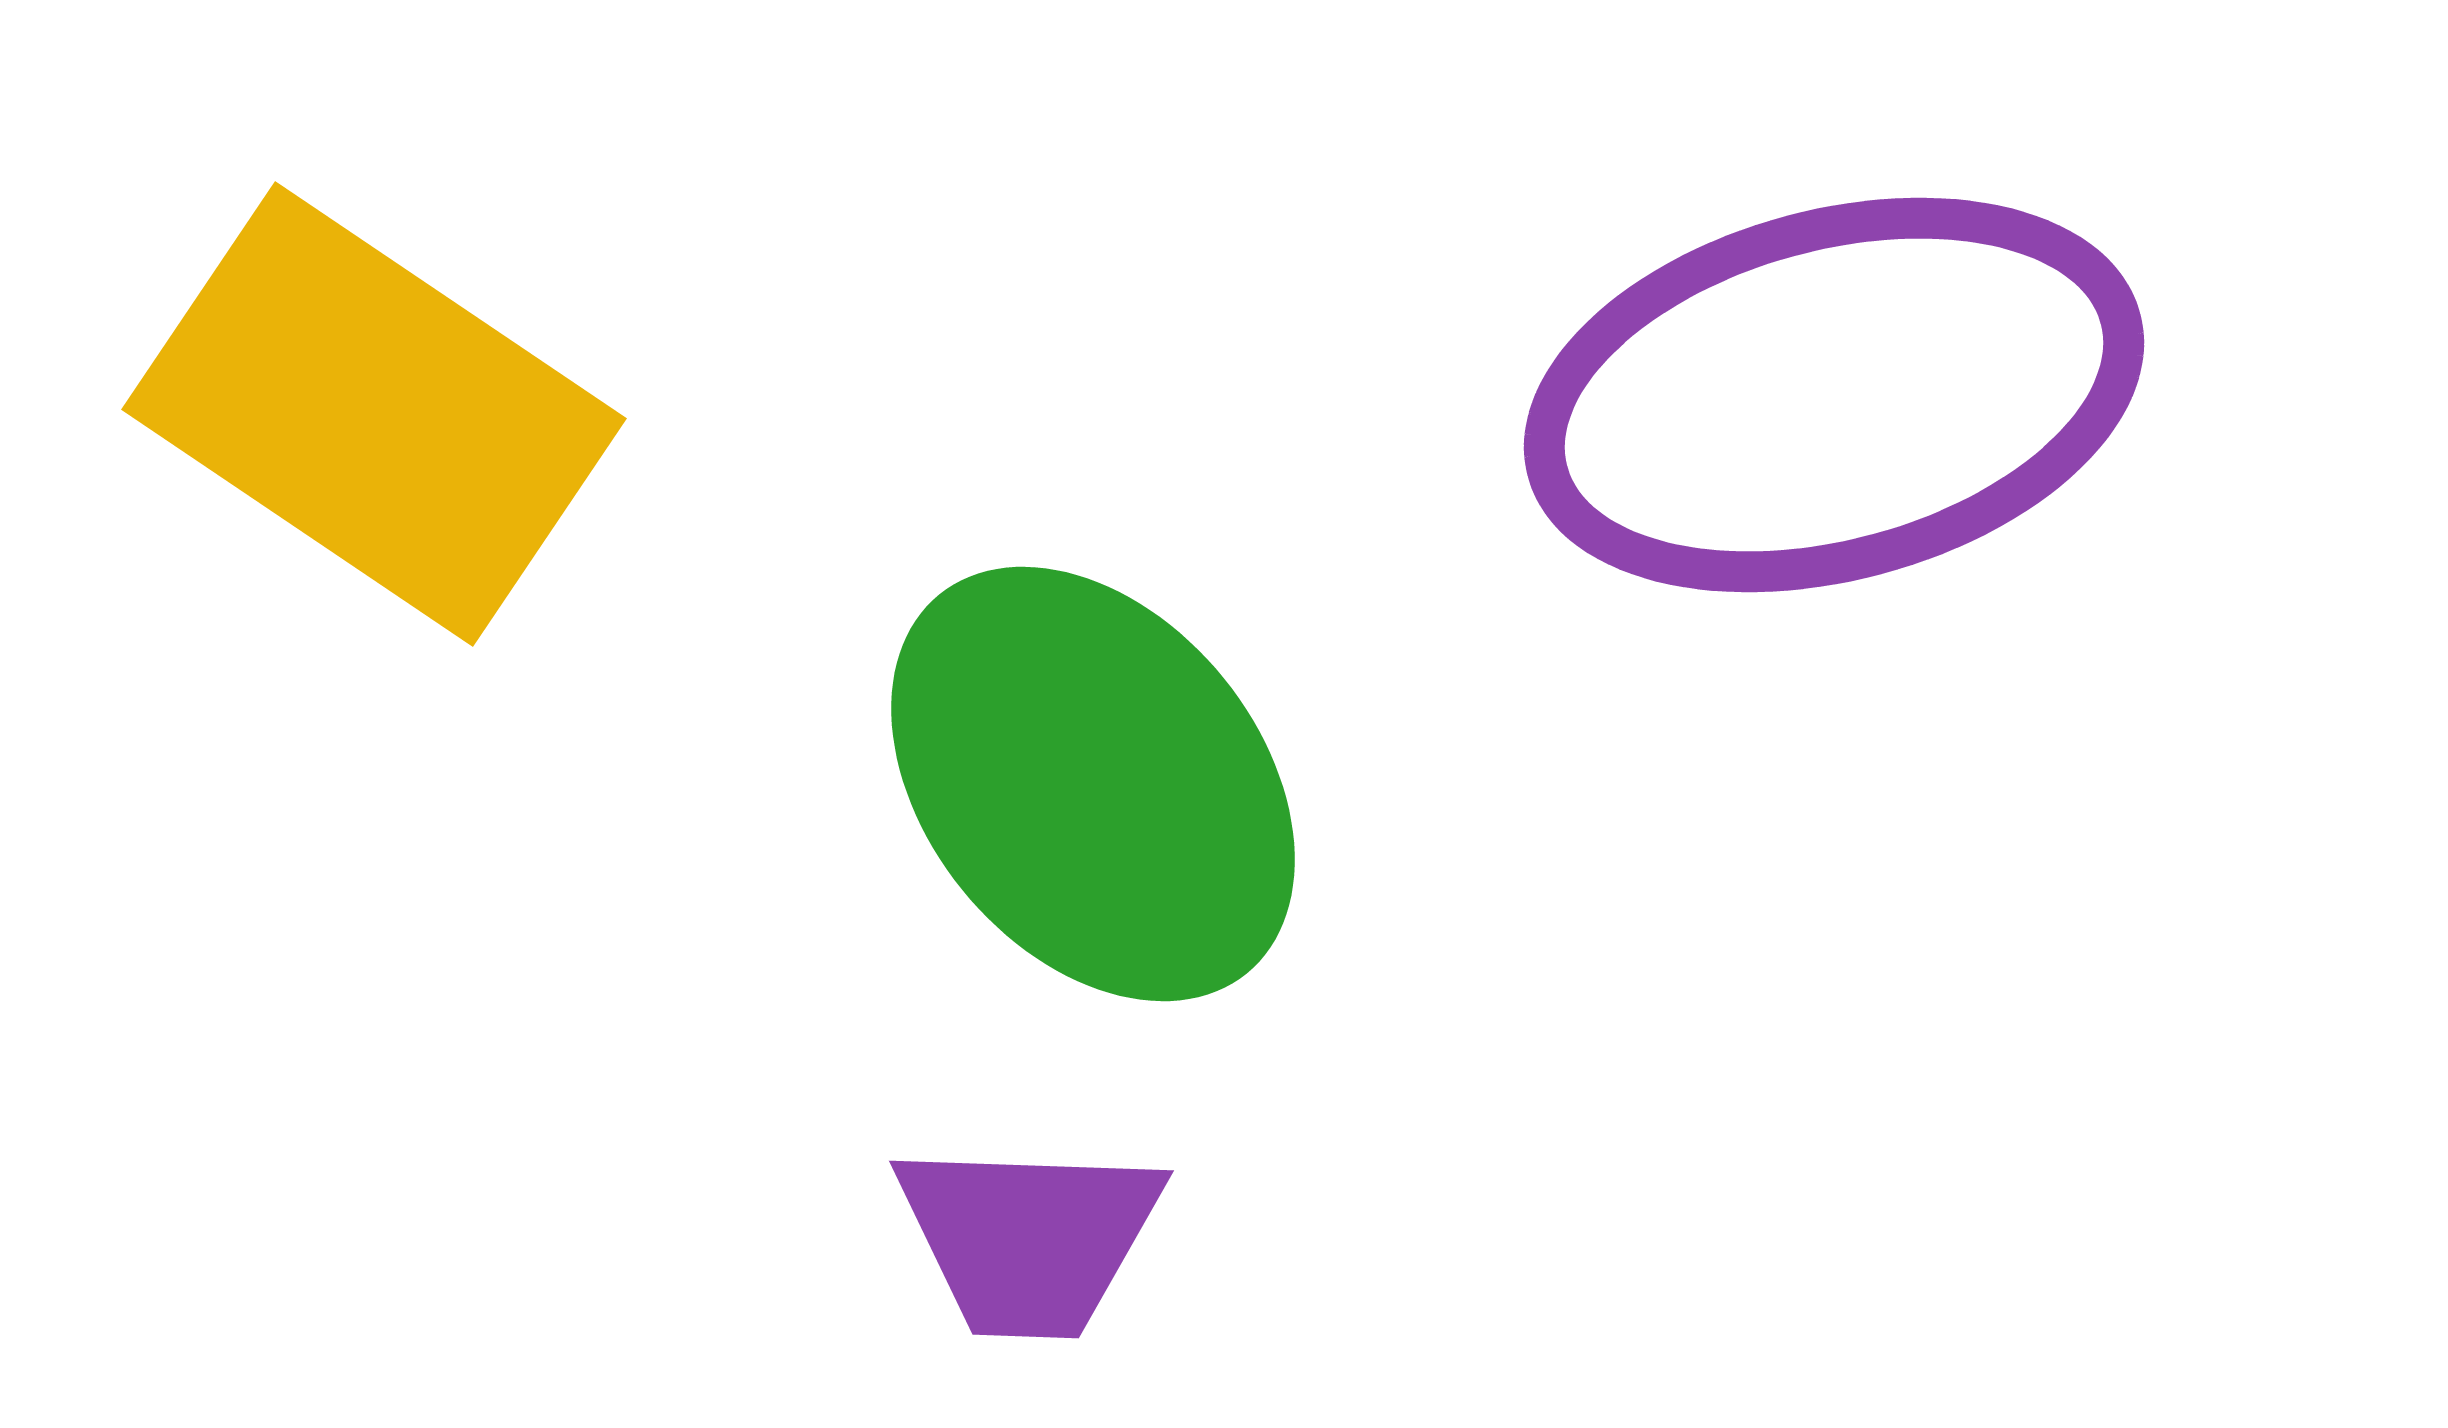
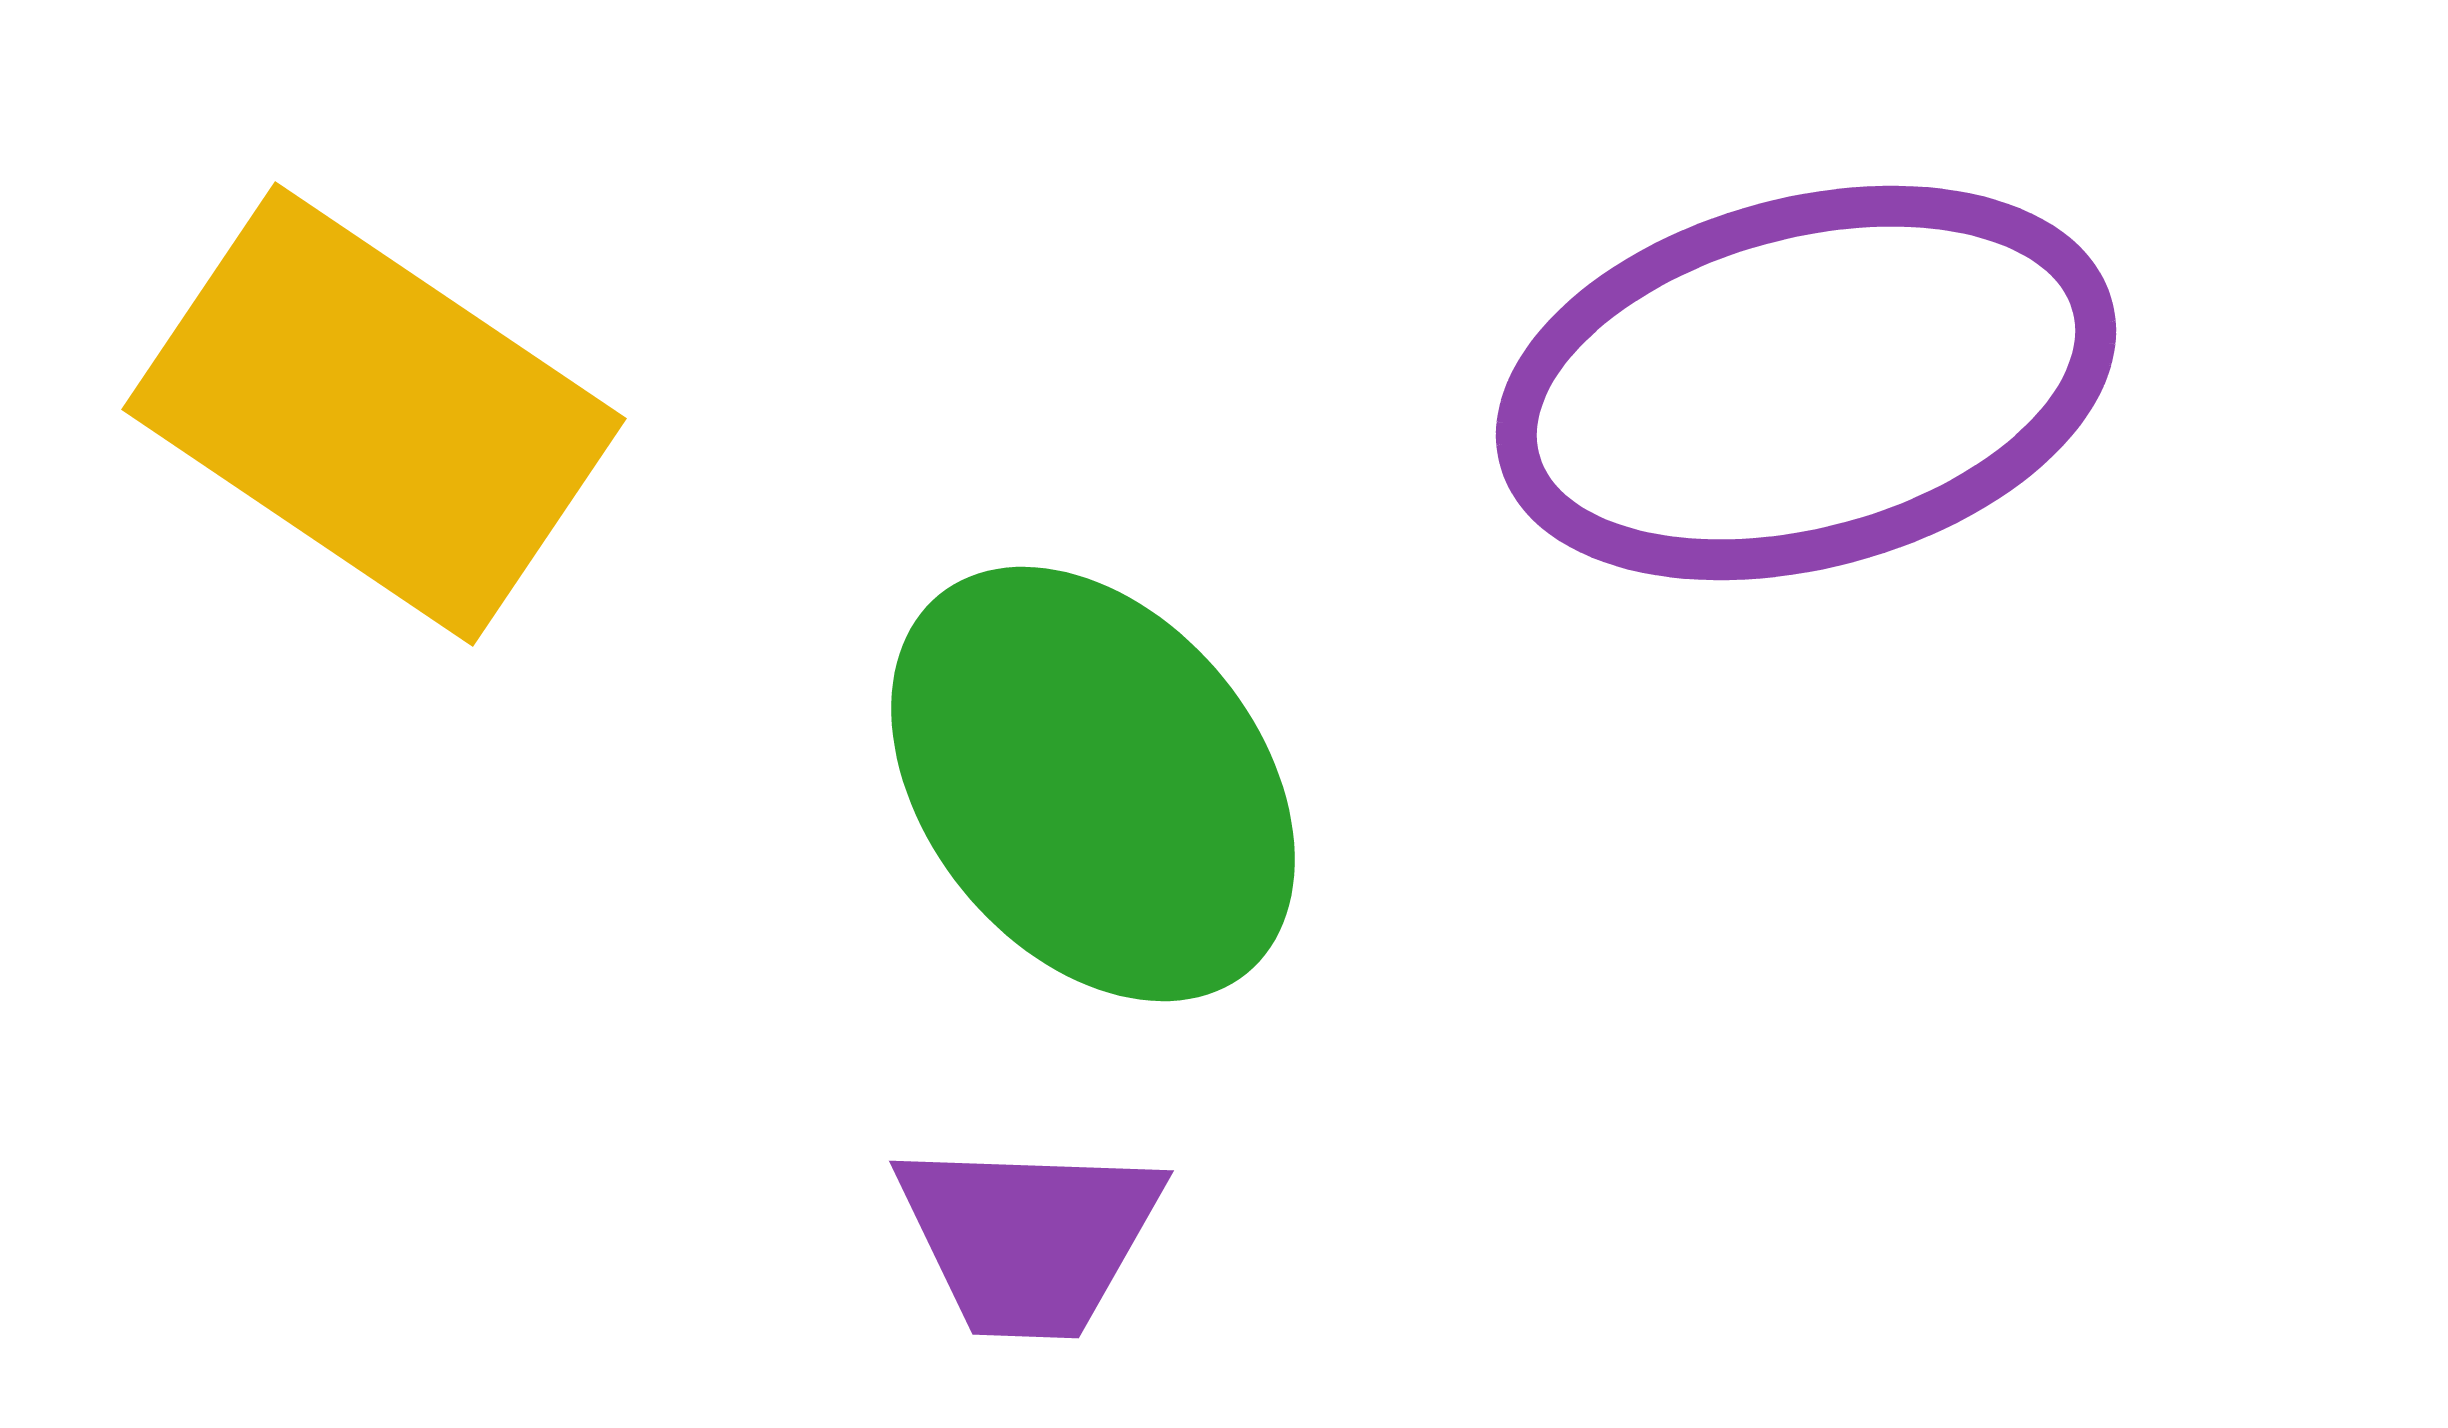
purple ellipse: moved 28 px left, 12 px up
